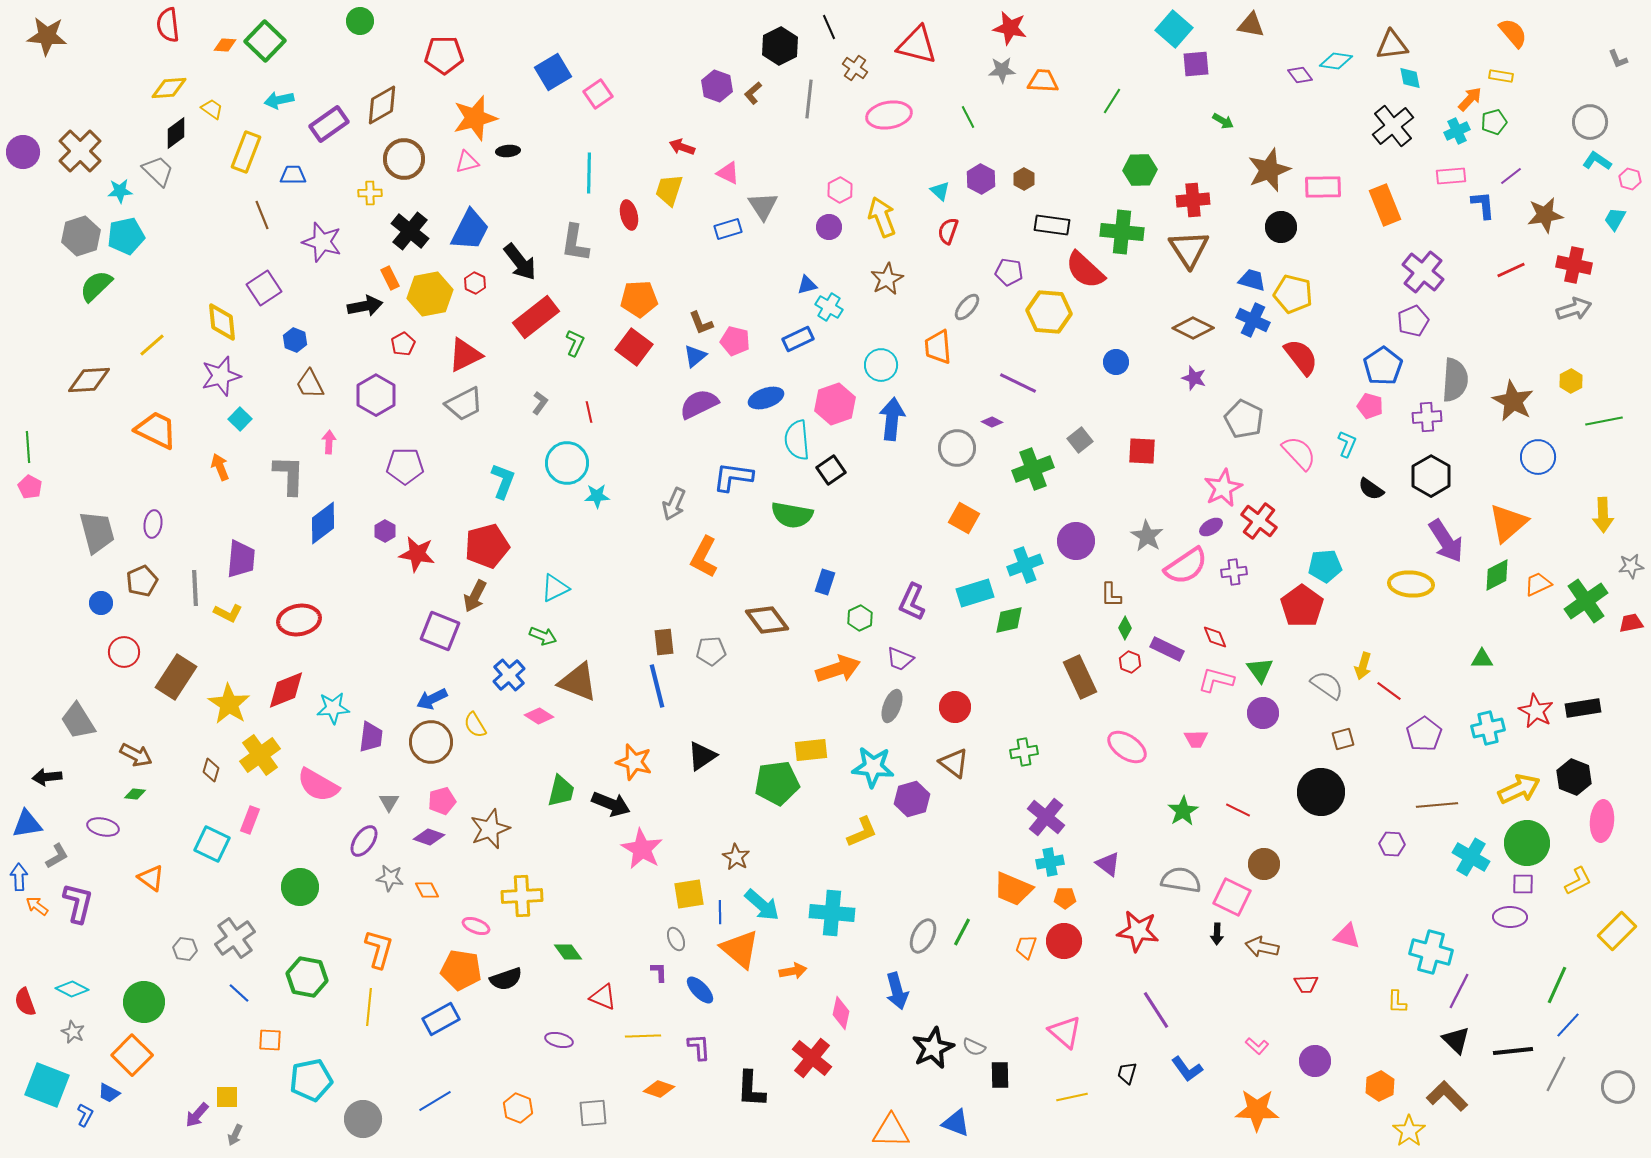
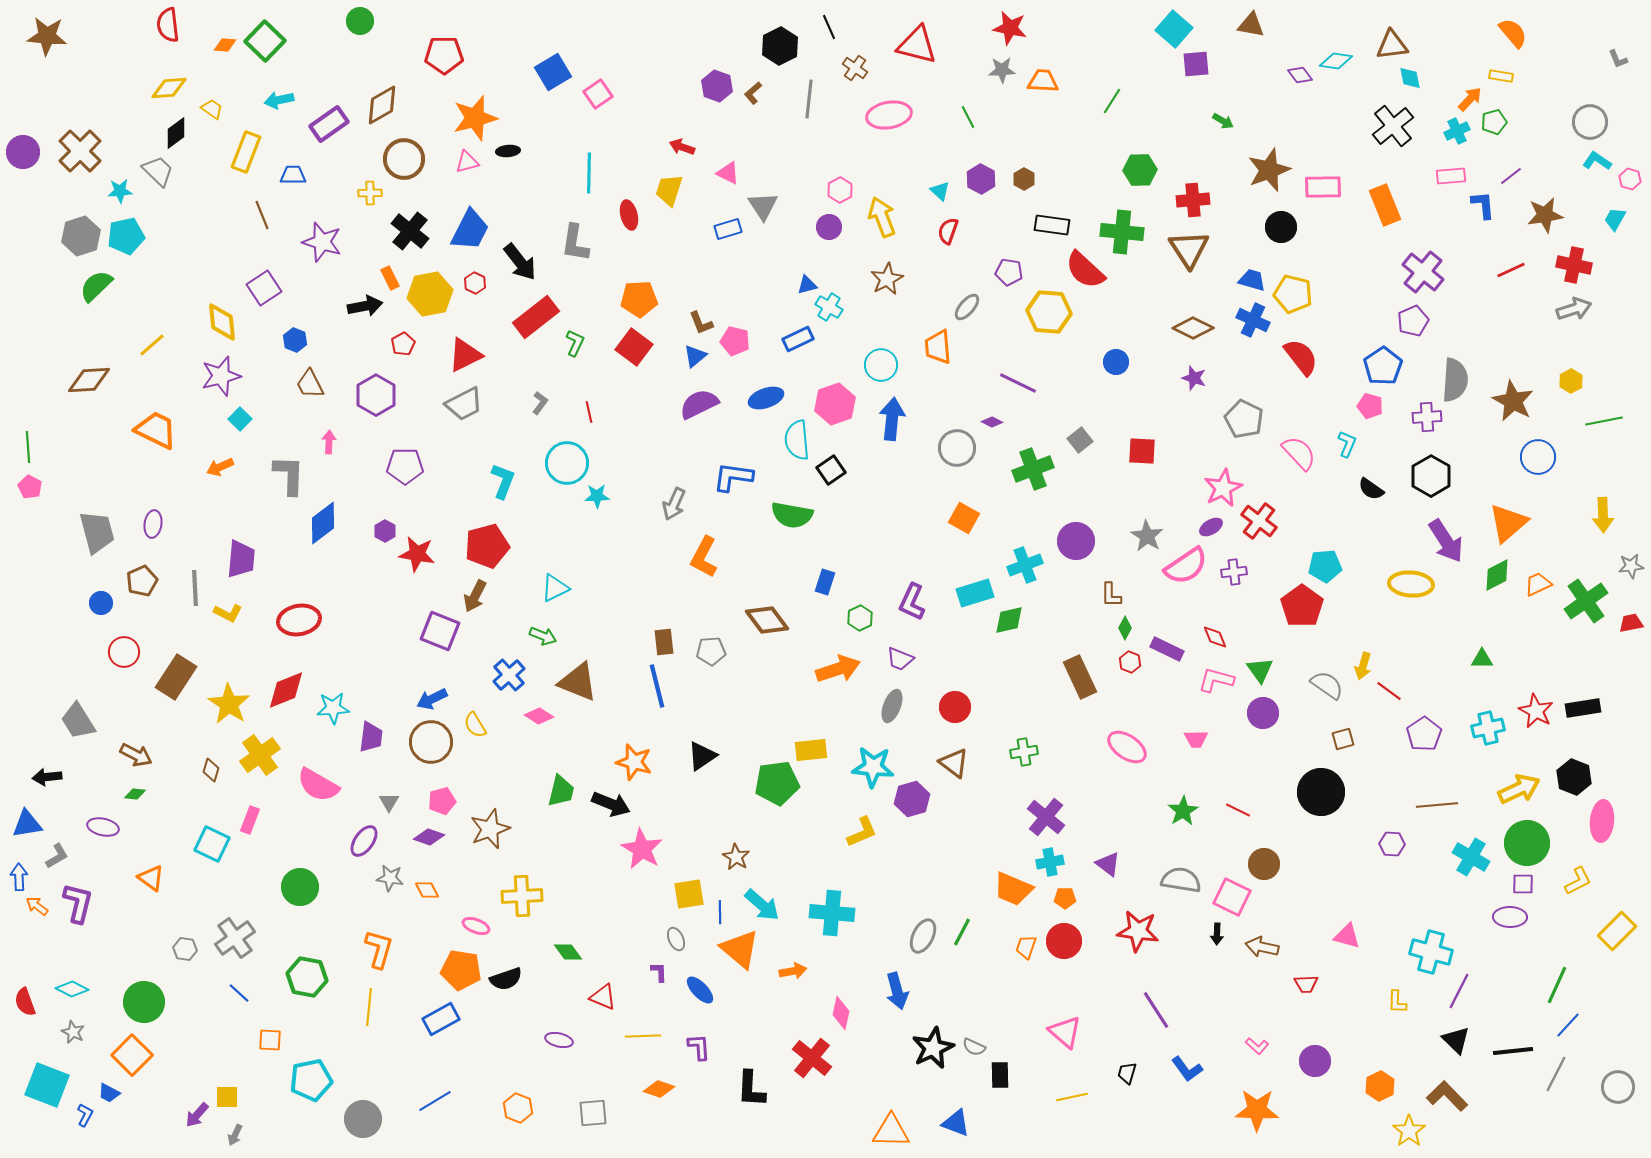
orange arrow at (220, 467): rotated 92 degrees counterclockwise
